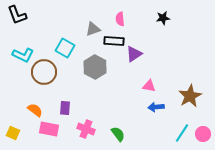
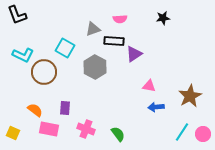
pink semicircle: rotated 88 degrees counterclockwise
cyan line: moved 1 px up
